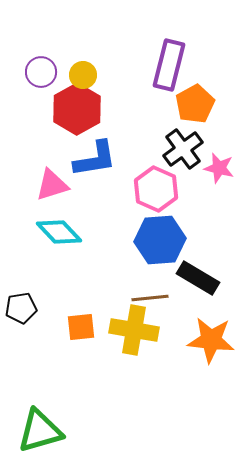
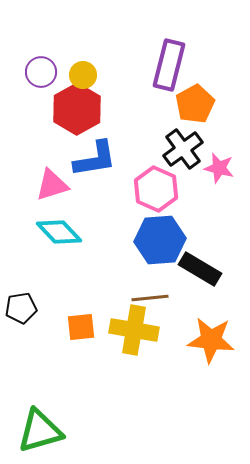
black rectangle: moved 2 px right, 9 px up
